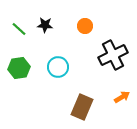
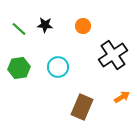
orange circle: moved 2 px left
black cross: rotated 8 degrees counterclockwise
